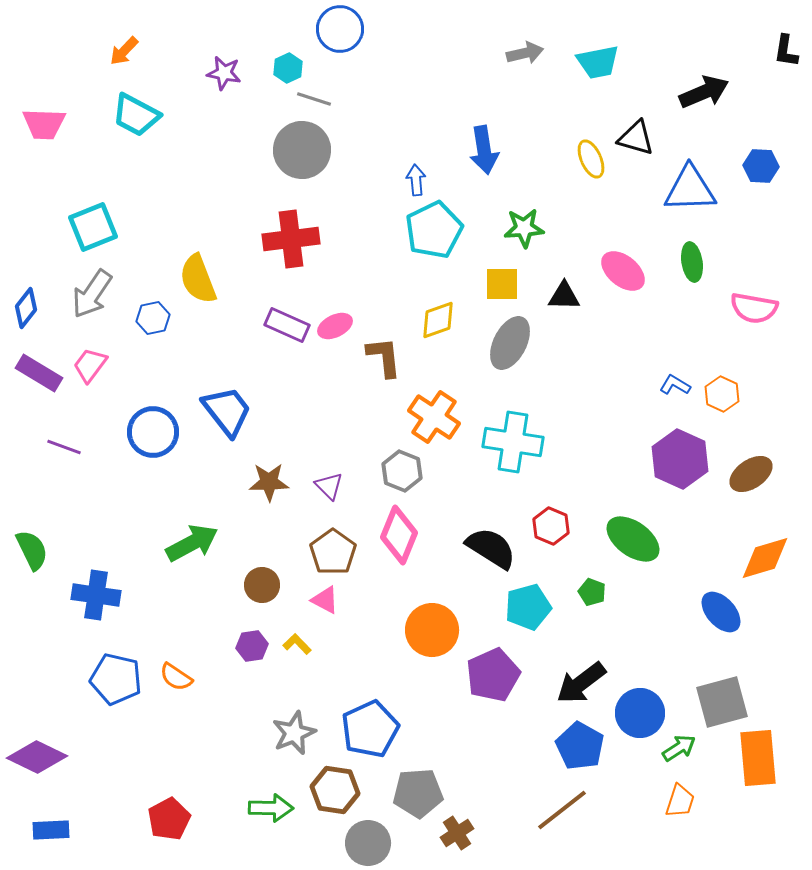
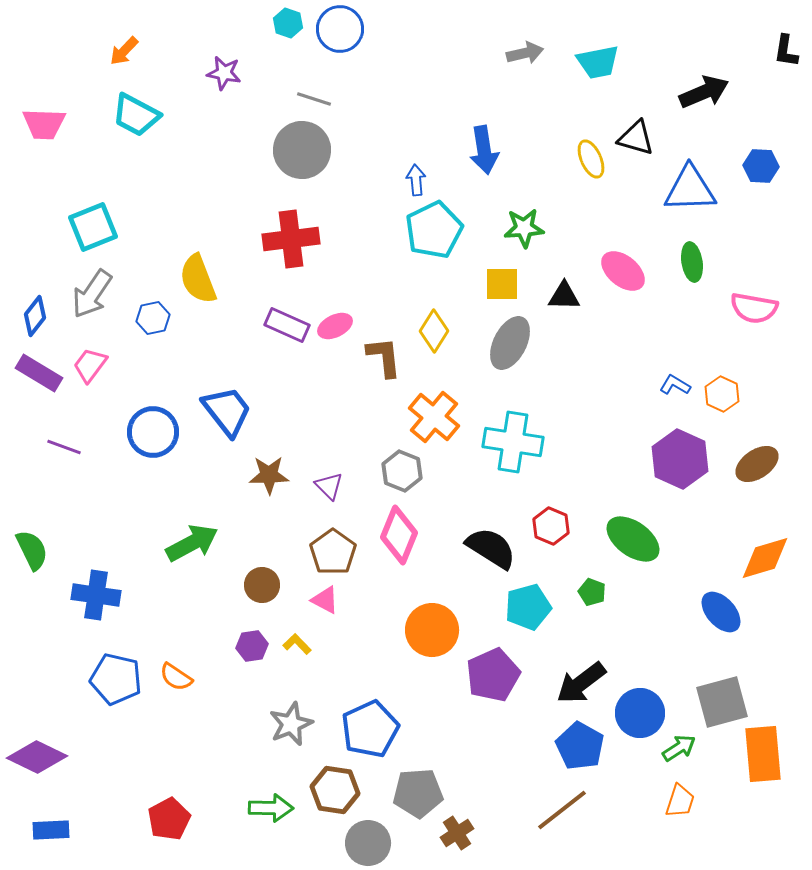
cyan hexagon at (288, 68): moved 45 px up; rotated 16 degrees counterclockwise
blue diamond at (26, 308): moved 9 px right, 8 px down
yellow diamond at (438, 320): moved 4 px left, 11 px down; rotated 39 degrees counterclockwise
orange cross at (434, 417): rotated 6 degrees clockwise
brown ellipse at (751, 474): moved 6 px right, 10 px up
brown star at (269, 482): moved 7 px up
gray star at (294, 733): moved 3 px left, 9 px up
orange rectangle at (758, 758): moved 5 px right, 4 px up
